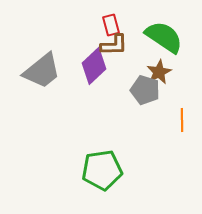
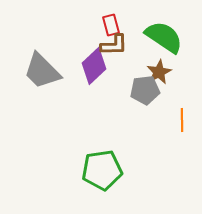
gray trapezoid: rotated 84 degrees clockwise
gray pentagon: rotated 24 degrees counterclockwise
